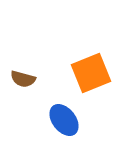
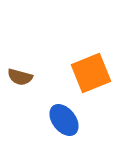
brown semicircle: moved 3 px left, 2 px up
